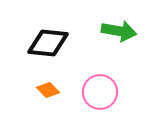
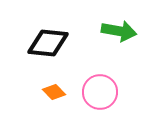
orange diamond: moved 6 px right, 2 px down
